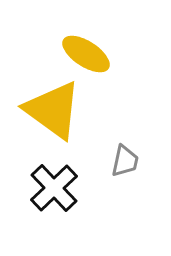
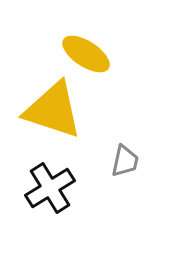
yellow triangle: rotated 18 degrees counterclockwise
black cross: moved 4 px left; rotated 12 degrees clockwise
